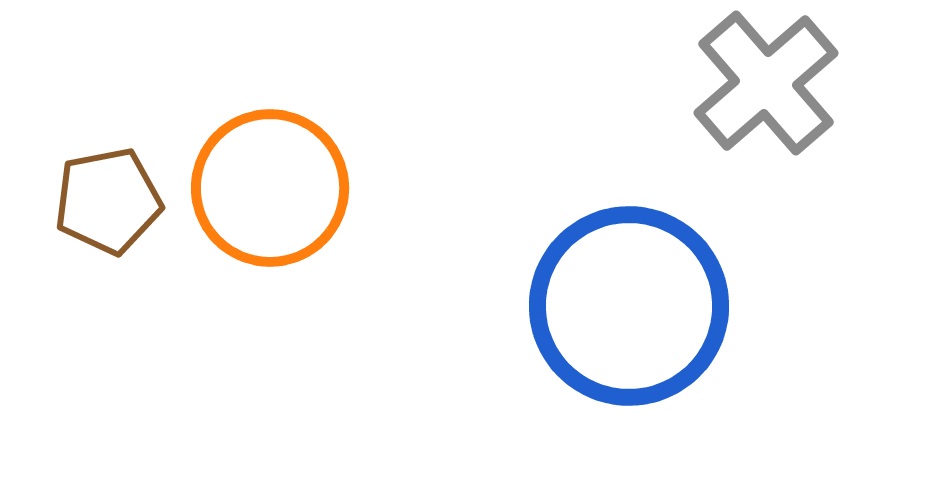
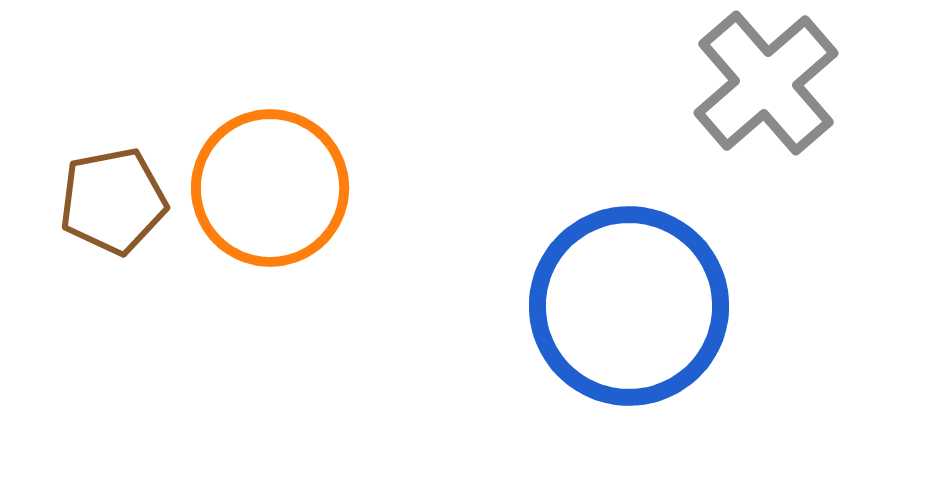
brown pentagon: moved 5 px right
